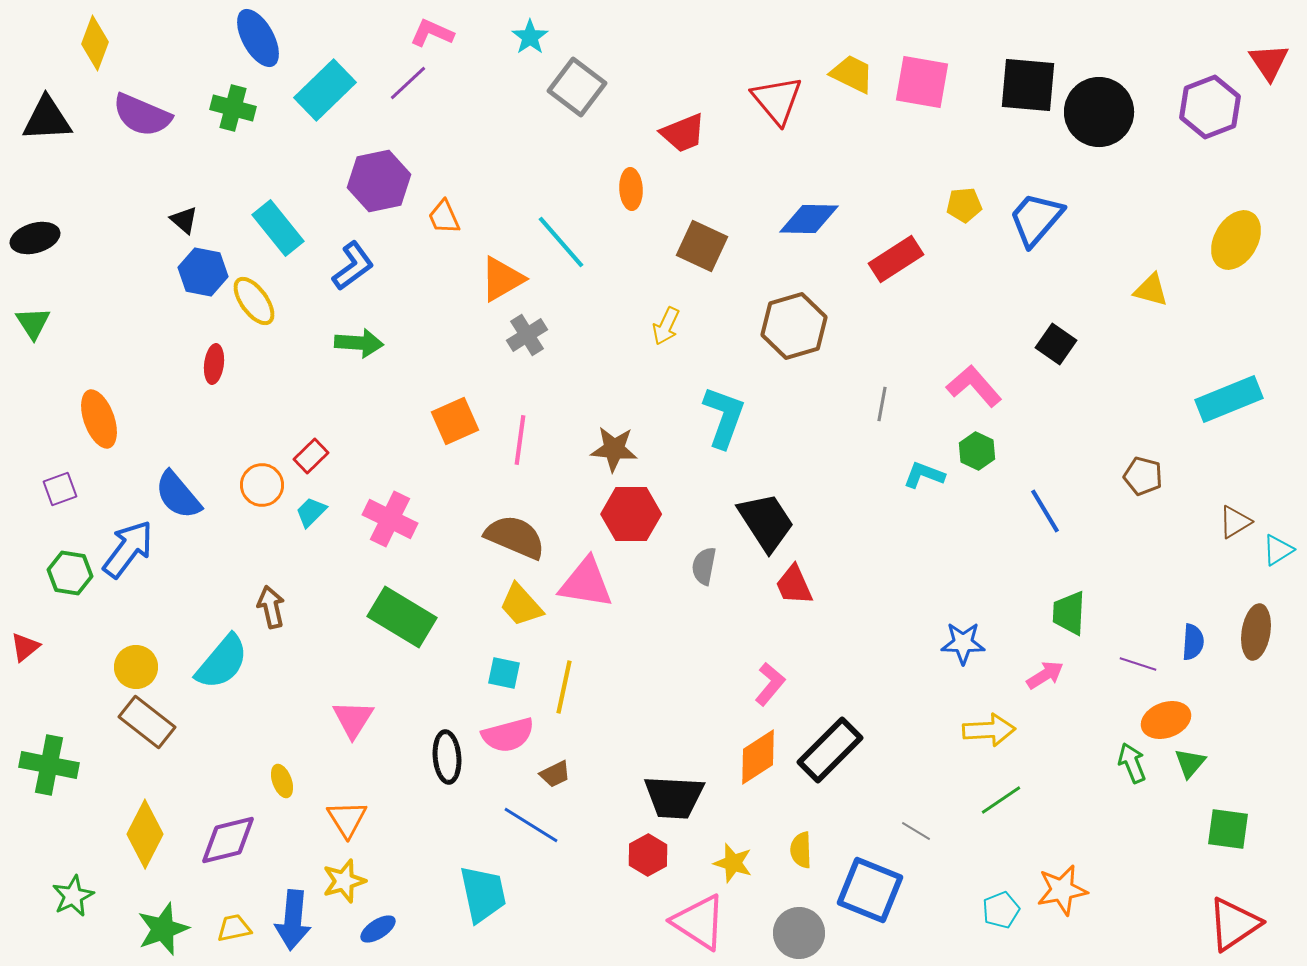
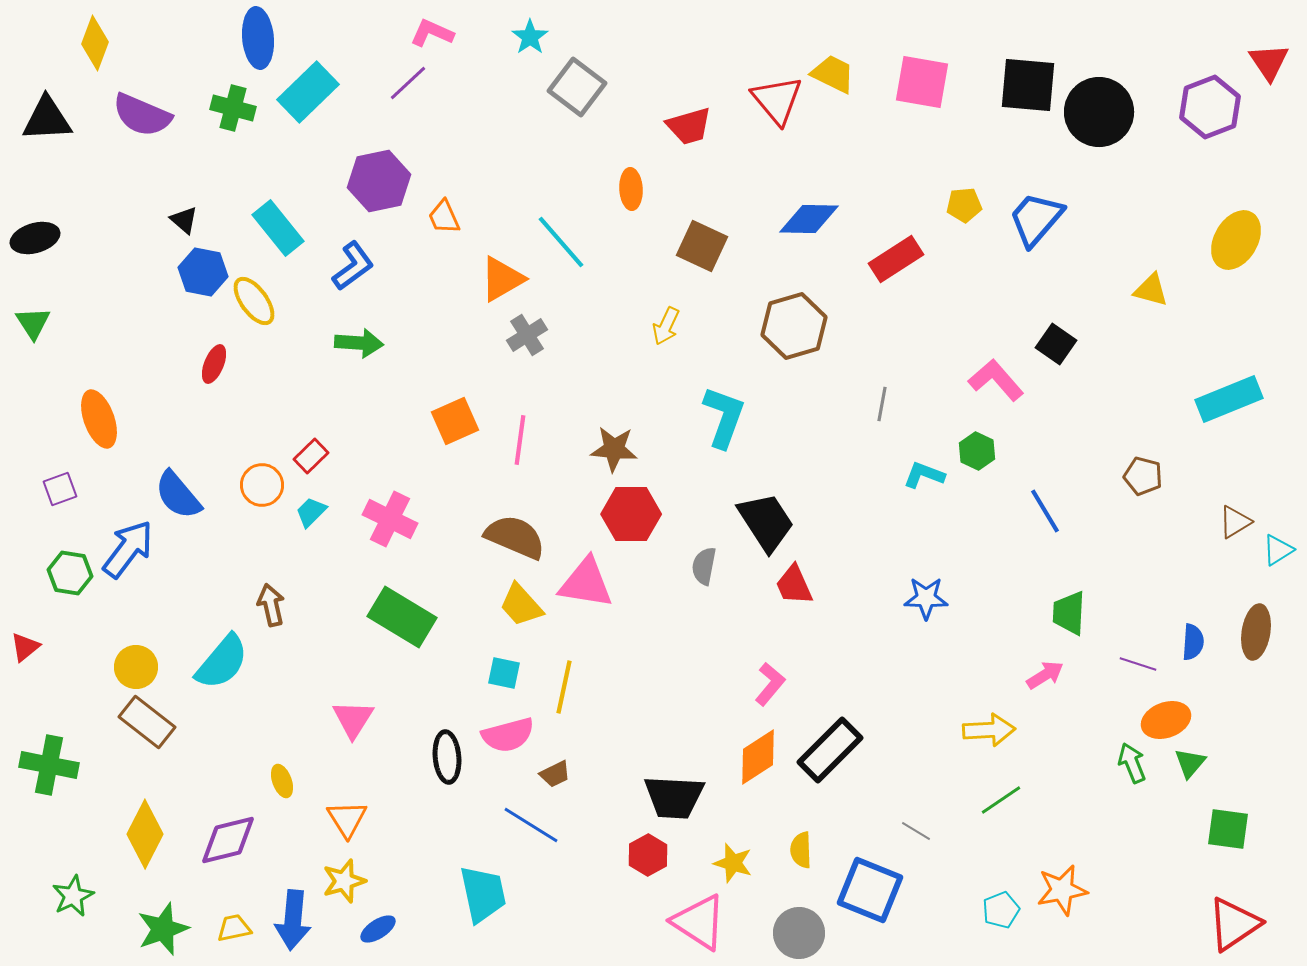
blue ellipse at (258, 38): rotated 24 degrees clockwise
yellow trapezoid at (852, 74): moved 19 px left
cyan rectangle at (325, 90): moved 17 px left, 2 px down
red trapezoid at (683, 133): moved 6 px right, 7 px up; rotated 6 degrees clockwise
red ellipse at (214, 364): rotated 15 degrees clockwise
pink L-shape at (974, 386): moved 22 px right, 6 px up
brown arrow at (271, 607): moved 2 px up
blue star at (963, 643): moved 37 px left, 45 px up
